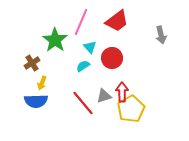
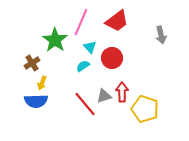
red line: moved 2 px right, 1 px down
yellow pentagon: moved 14 px right; rotated 24 degrees counterclockwise
